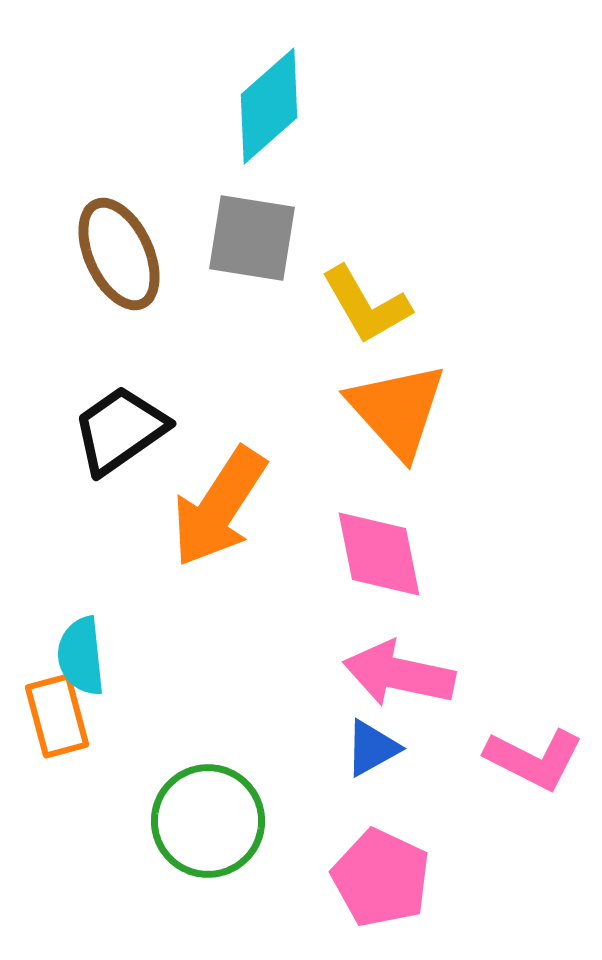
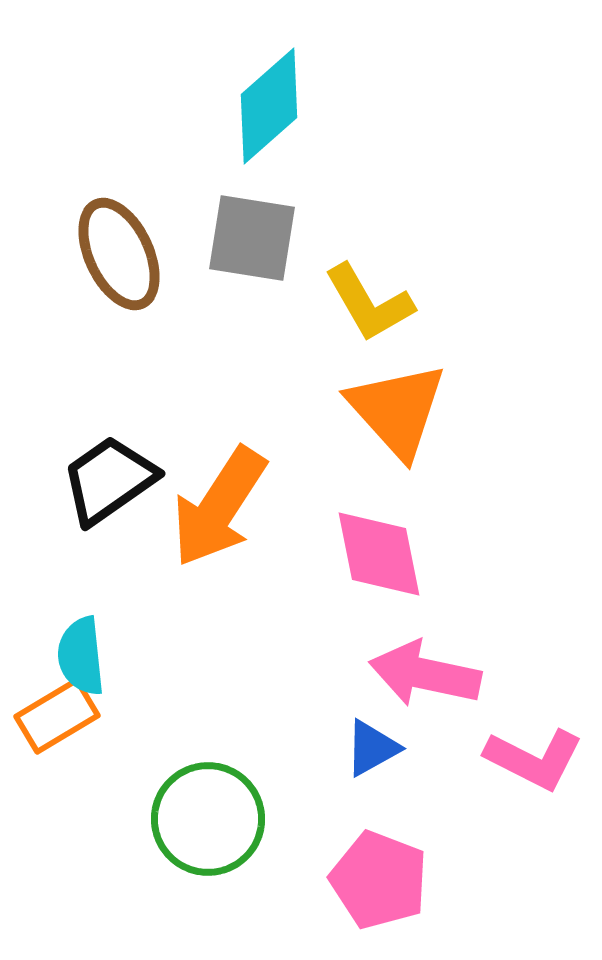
yellow L-shape: moved 3 px right, 2 px up
black trapezoid: moved 11 px left, 50 px down
pink arrow: moved 26 px right
orange rectangle: rotated 74 degrees clockwise
green circle: moved 2 px up
pink pentagon: moved 2 px left, 2 px down; rotated 4 degrees counterclockwise
